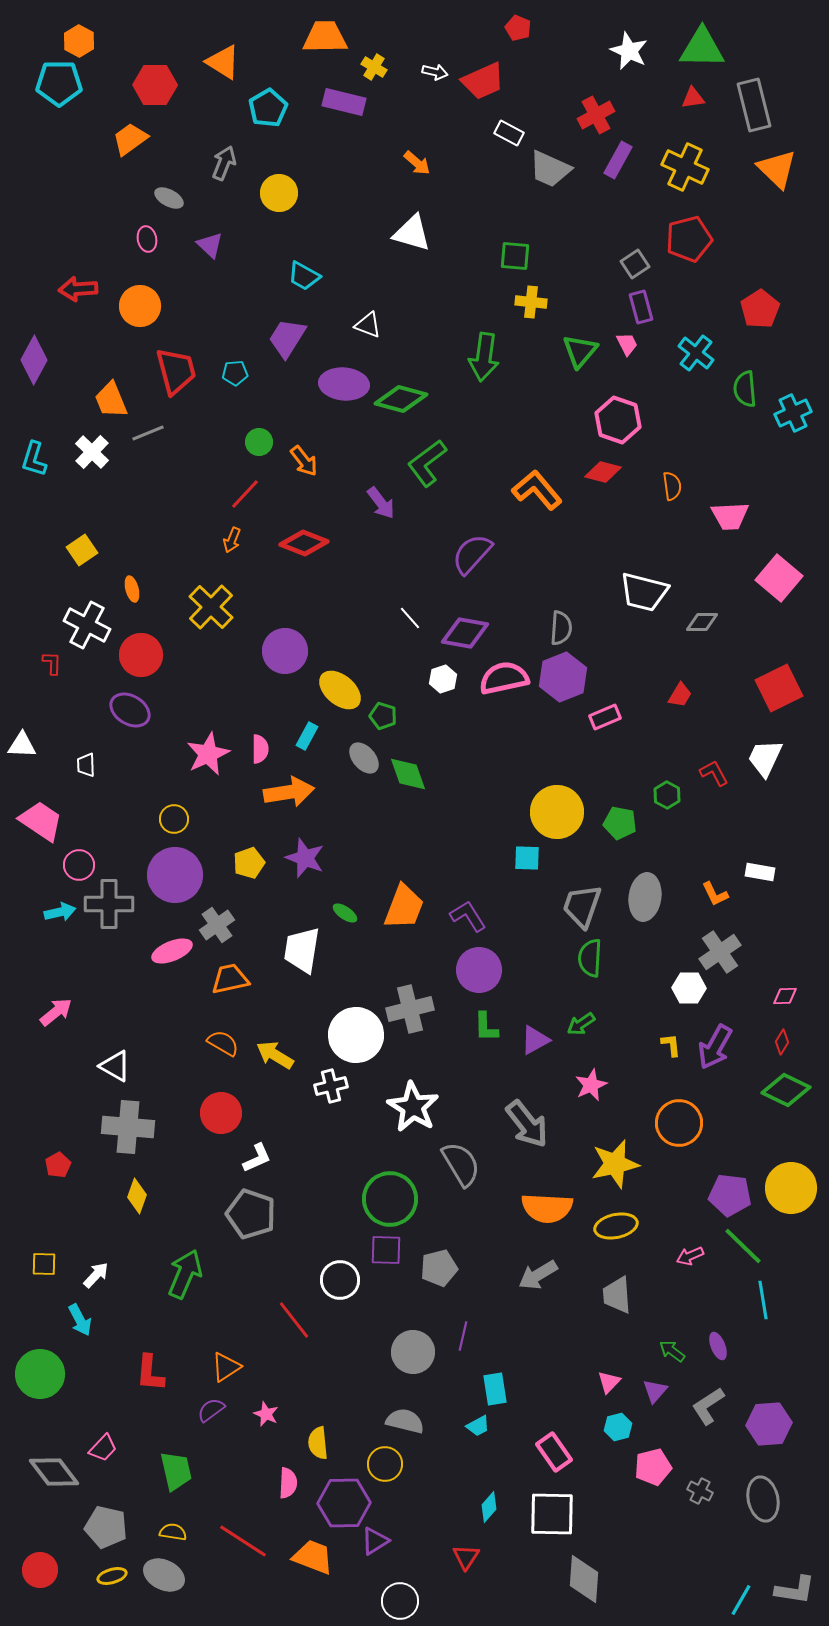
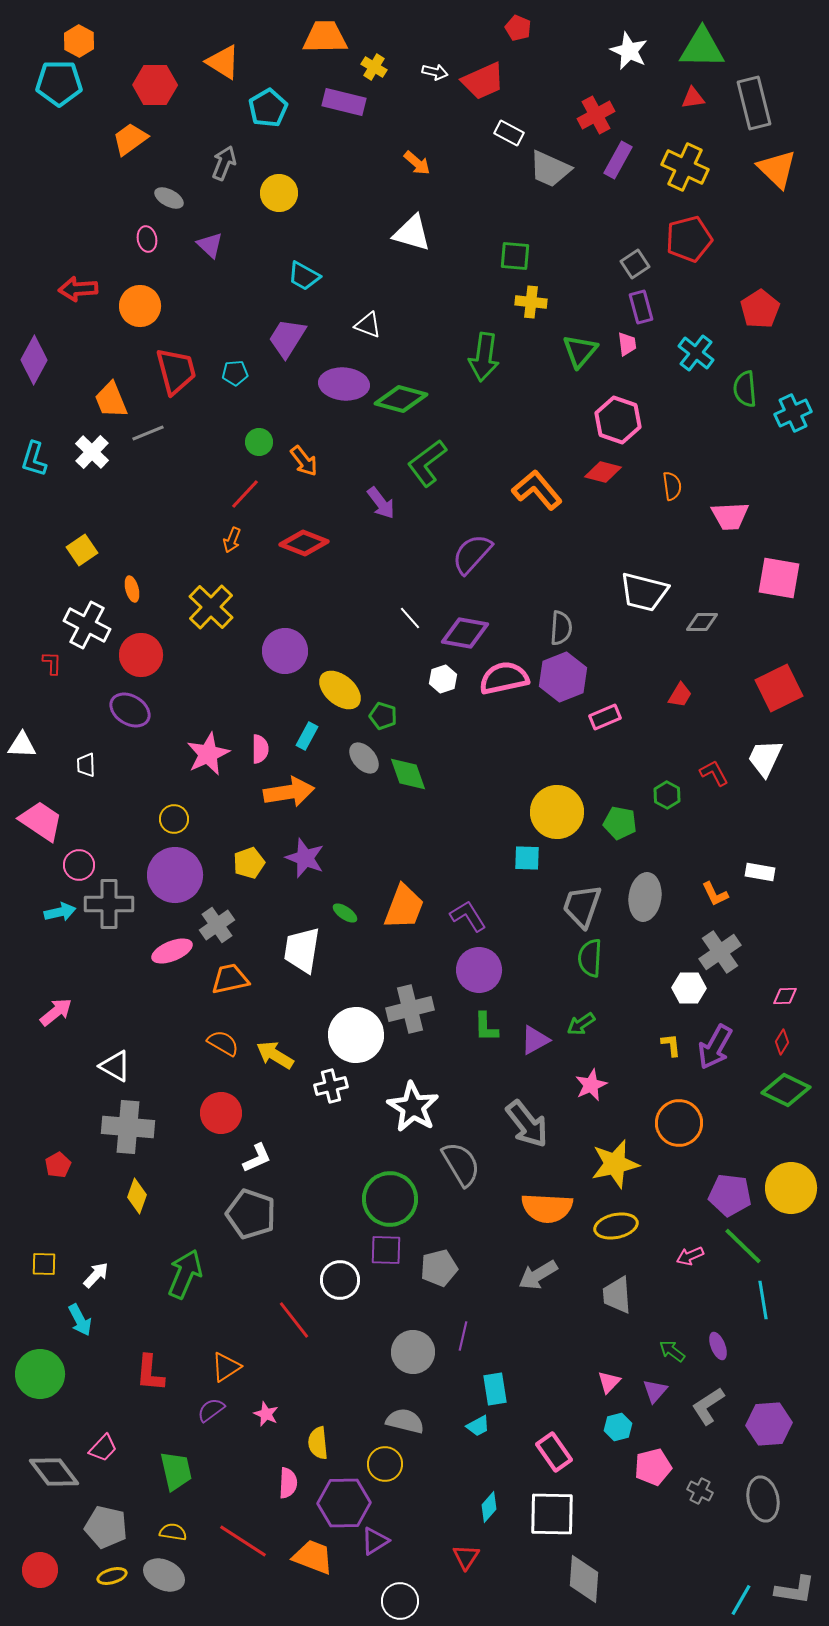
gray rectangle at (754, 105): moved 2 px up
pink trapezoid at (627, 344): rotated 20 degrees clockwise
pink square at (779, 578): rotated 30 degrees counterclockwise
